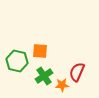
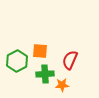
green hexagon: rotated 20 degrees clockwise
red semicircle: moved 7 px left, 12 px up
green cross: moved 1 px right, 2 px up; rotated 30 degrees clockwise
